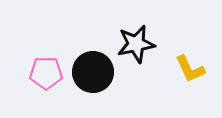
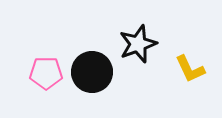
black star: moved 2 px right; rotated 9 degrees counterclockwise
black circle: moved 1 px left
